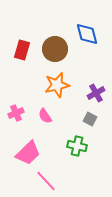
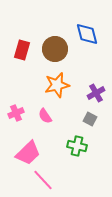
pink line: moved 3 px left, 1 px up
